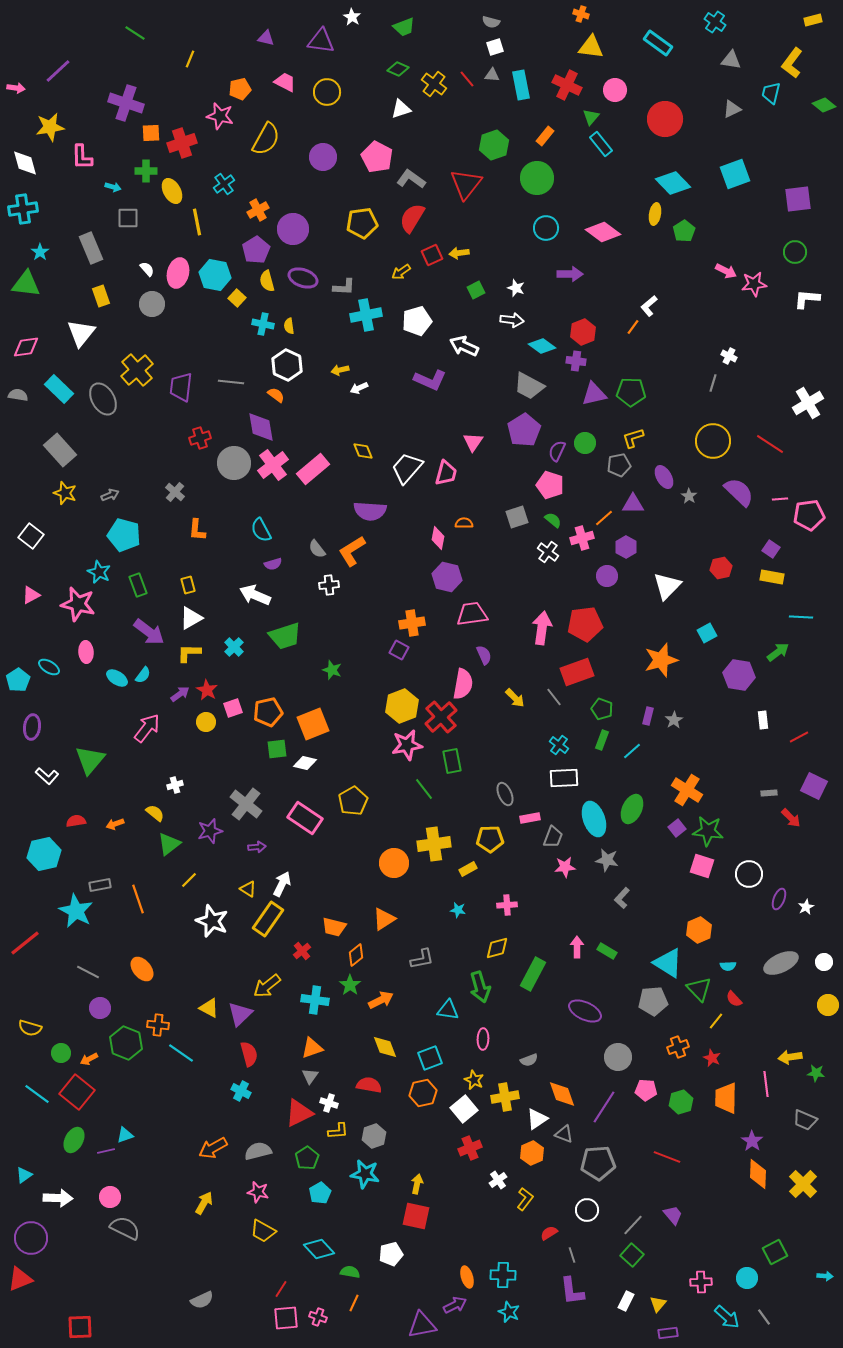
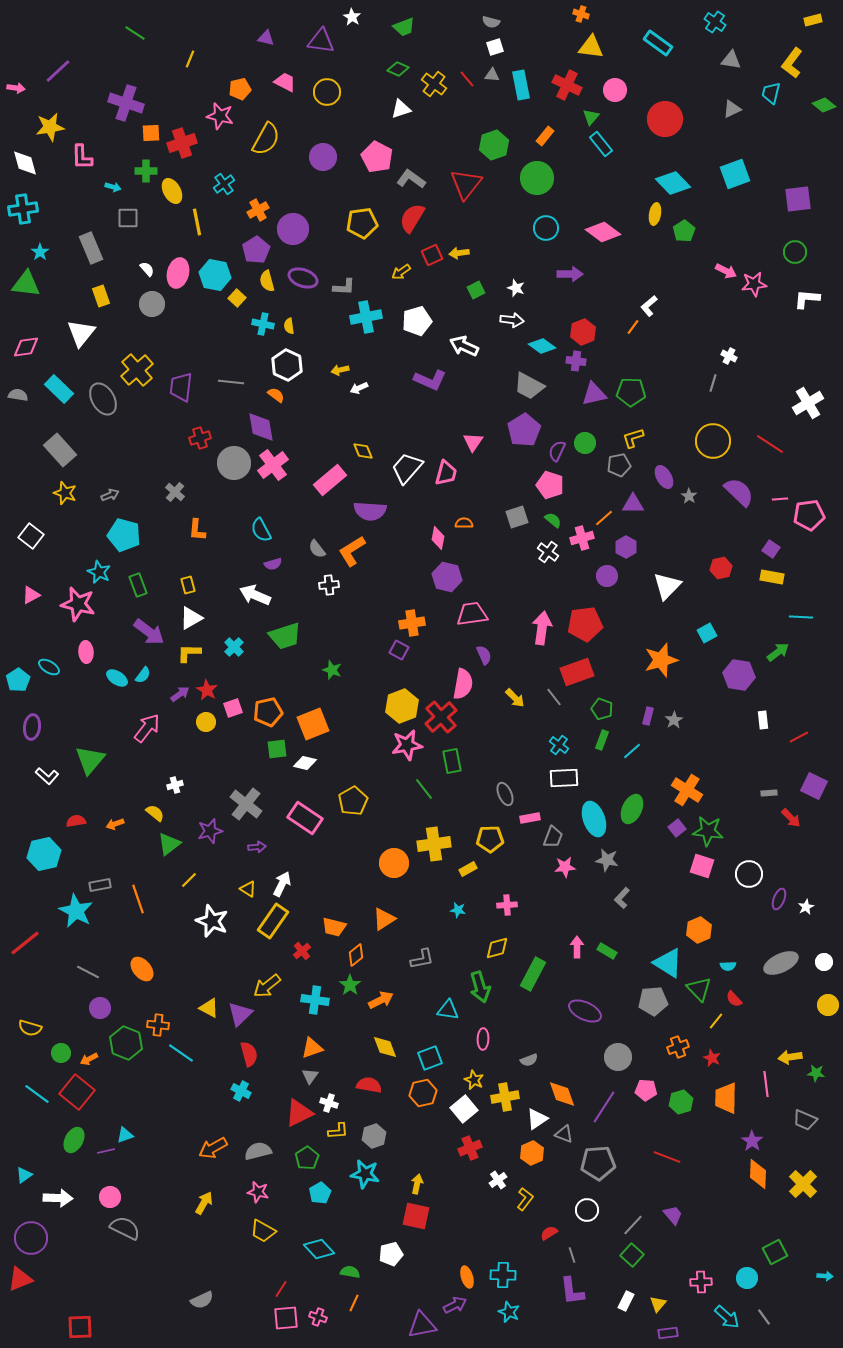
cyan cross at (366, 315): moved 2 px down
pink rectangle at (313, 469): moved 17 px right, 11 px down
yellow rectangle at (268, 919): moved 5 px right, 2 px down
